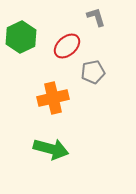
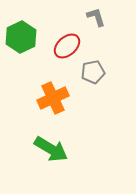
orange cross: rotated 12 degrees counterclockwise
green arrow: rotated 16 degrees clockwise
